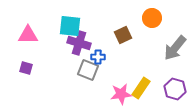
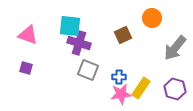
pink triangle: rotated 20 degrees clockwise
blue cross: moved 21 px right, 20 px down
